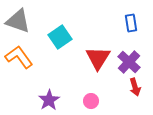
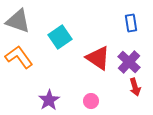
red triangle: rotated 28 degrees counterclockwise
